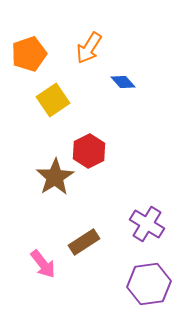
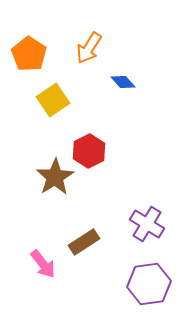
orange pentagon: rotated 20 degrees counterclockwise
